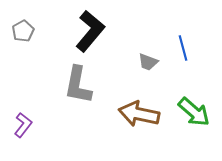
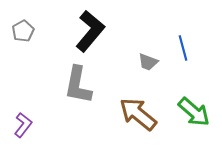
brown arrow: moved 1 px left; rotated 27 degrees clockwise
